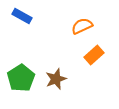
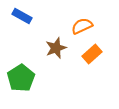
orange rectangle: moved 2 px left, 1 px up
brown star: moved 31 px up
